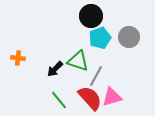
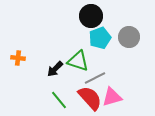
gray line: moved 1 px left, 2 px down; rotated 35 degrees clockwise
